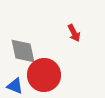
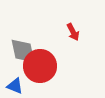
red arrow: moved 1 px left, 1 px up
red circle: moved 4 px left, 9 px up
